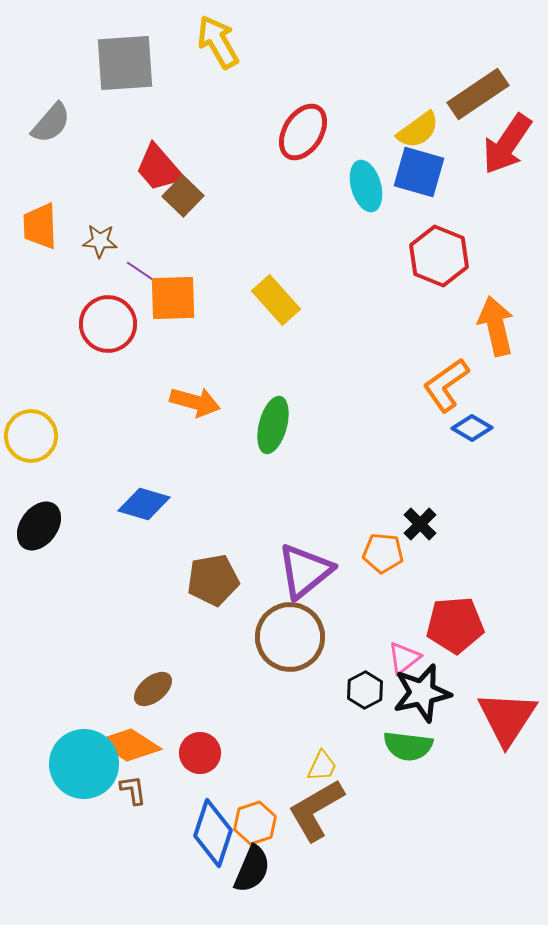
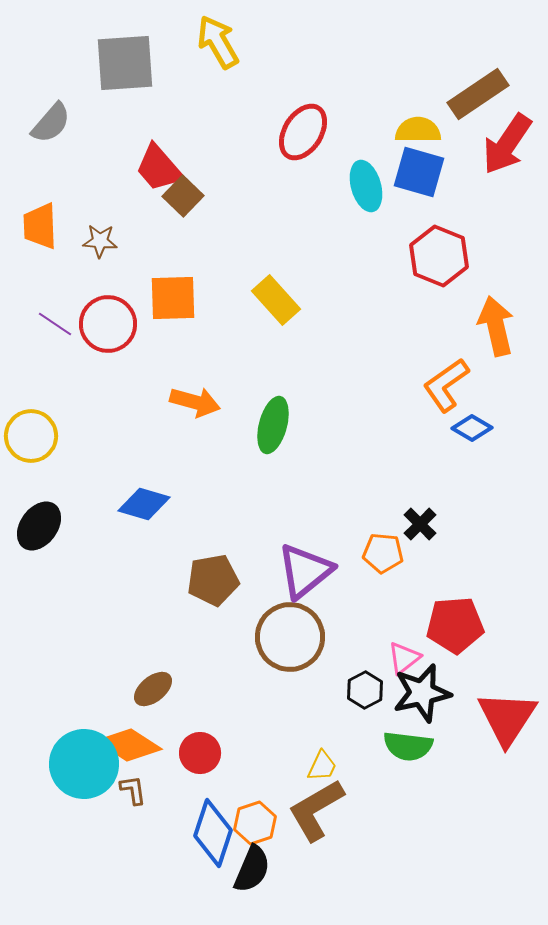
yellow semicircle at (418, 130): rotated 144 degrees counterclockwise
purple line at (143, 273): moved 88 px left, 51 px down
